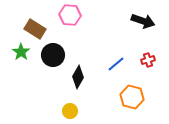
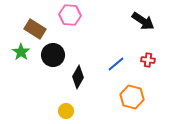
black arrow: rotated 15 degrees clockwise
red cross: rotated 24 degrees clockwise
yellow circle: moved 4 px left
